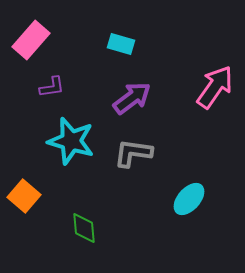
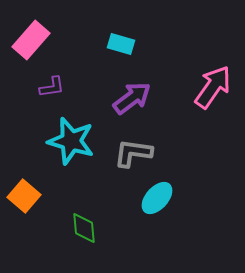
pink arrow: moved 2 px left
cyan ellipse: moved 32 px left, 1 px up
